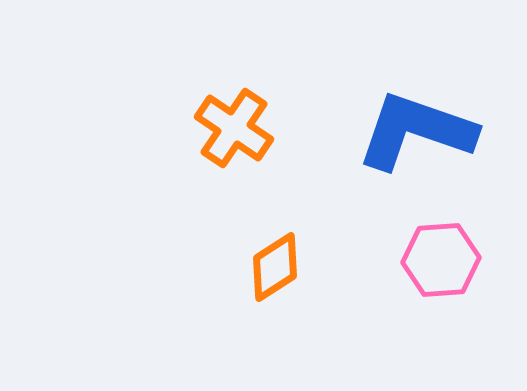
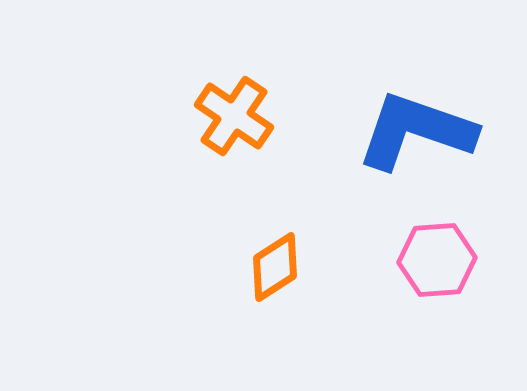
orange cross: moved 12 px up
pink hexagon: moved 4 px left
